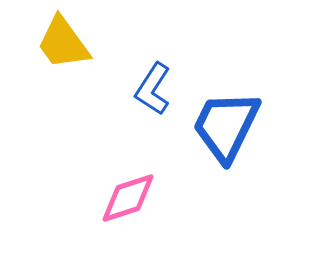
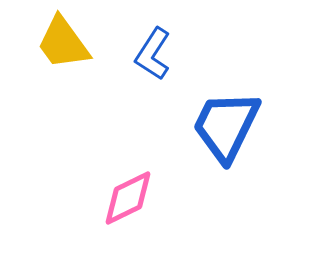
blue L-shape: moved 35 px up
pink diamond: rotated 8 degrees counterclockwise
